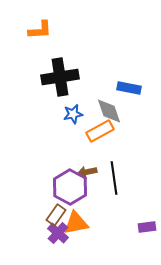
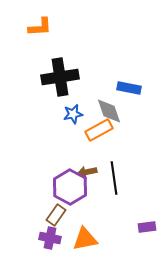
orange L-shape: moved 3 px up
orange rectangle: moved 1 px left, 1 px up
orange triangle: moved 9 px right, 16 px down
purple cross: moved 8 px left, 5 px down; rotated 30 degrees counterclockwise
